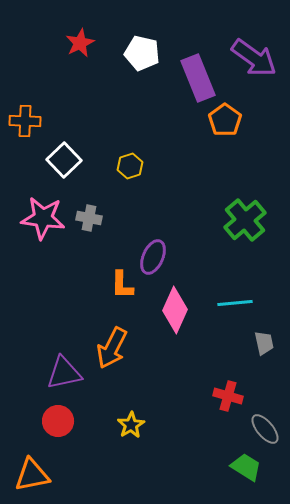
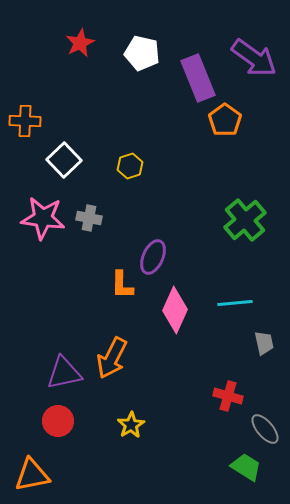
orange arrow: moved 10 px down
